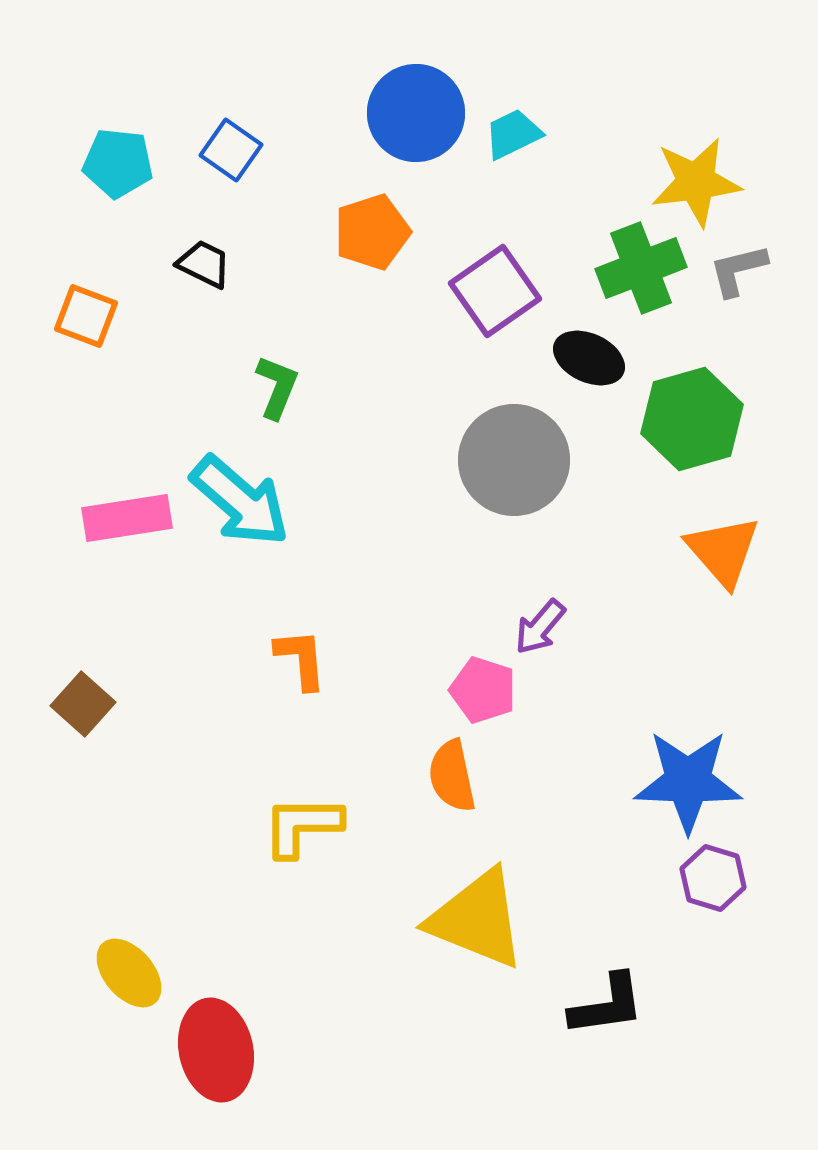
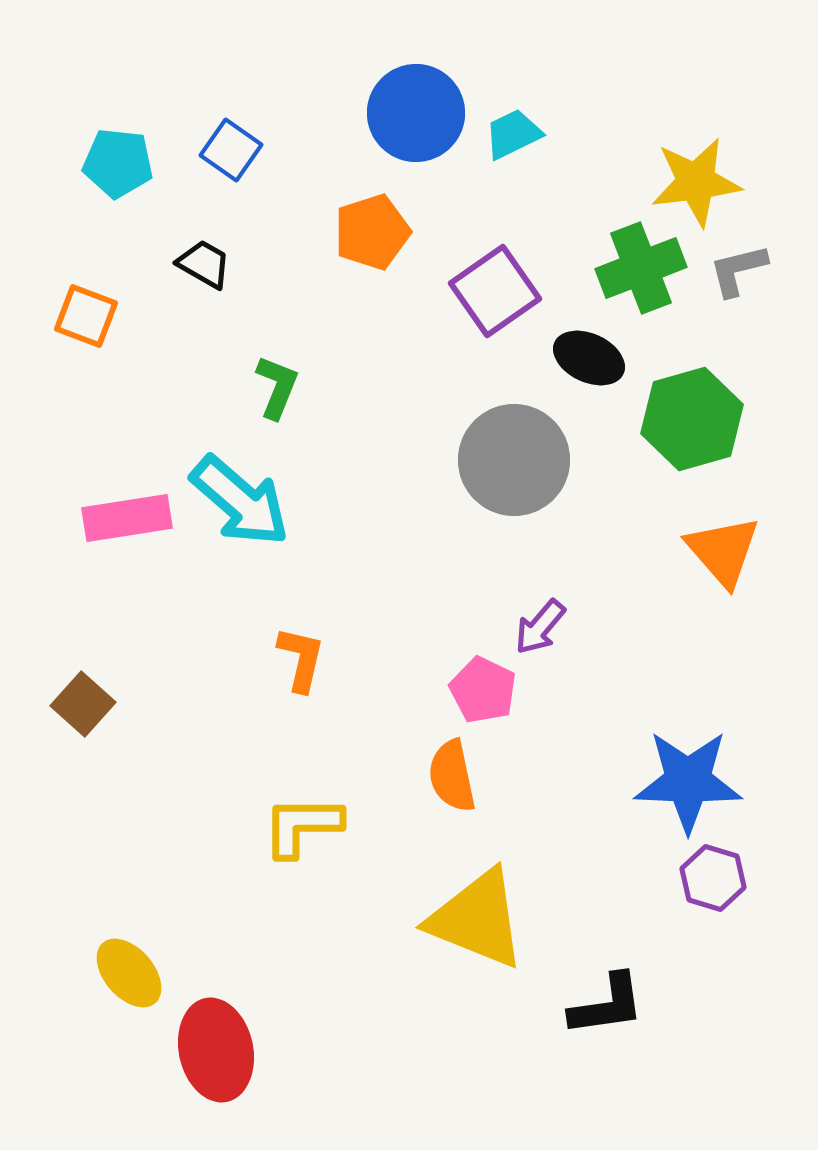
black trapezoid: rotated 4 degrees clockwise
orange L-shape: rotated 18 degrees clockwise
pink pentagon: rotated 8 degrees clockwise
